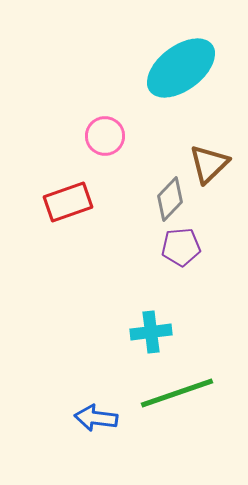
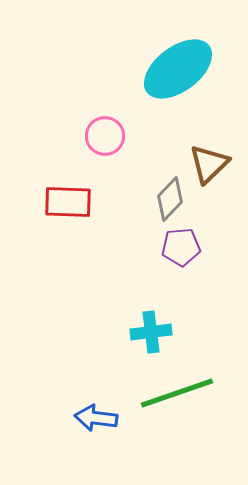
cyan ellipse: moved 3 px left, 1 px down
red rectangle: rotated 21 degrees clockwise
